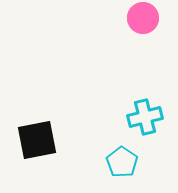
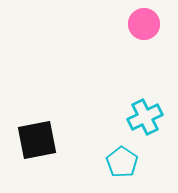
pink circle: moved 1 px right, 6 px down
cyan cross: rotated 12 degrees counterclockwise
